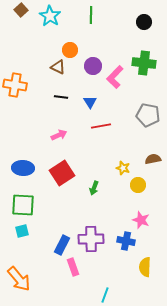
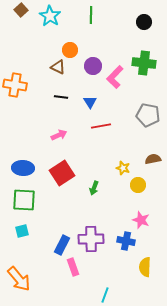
green square: moved 1 px right, 5 px up
